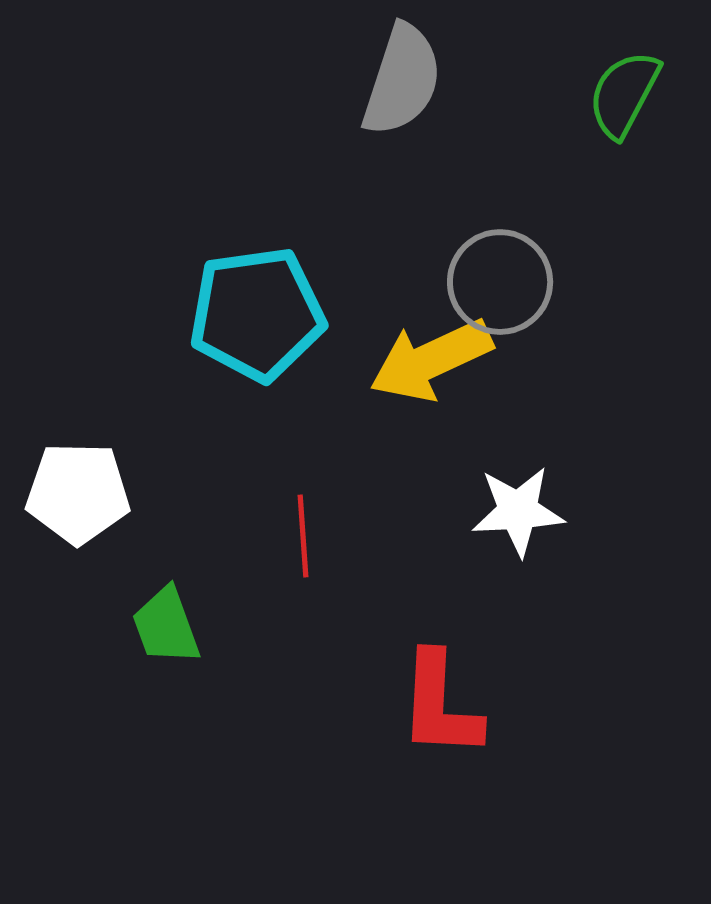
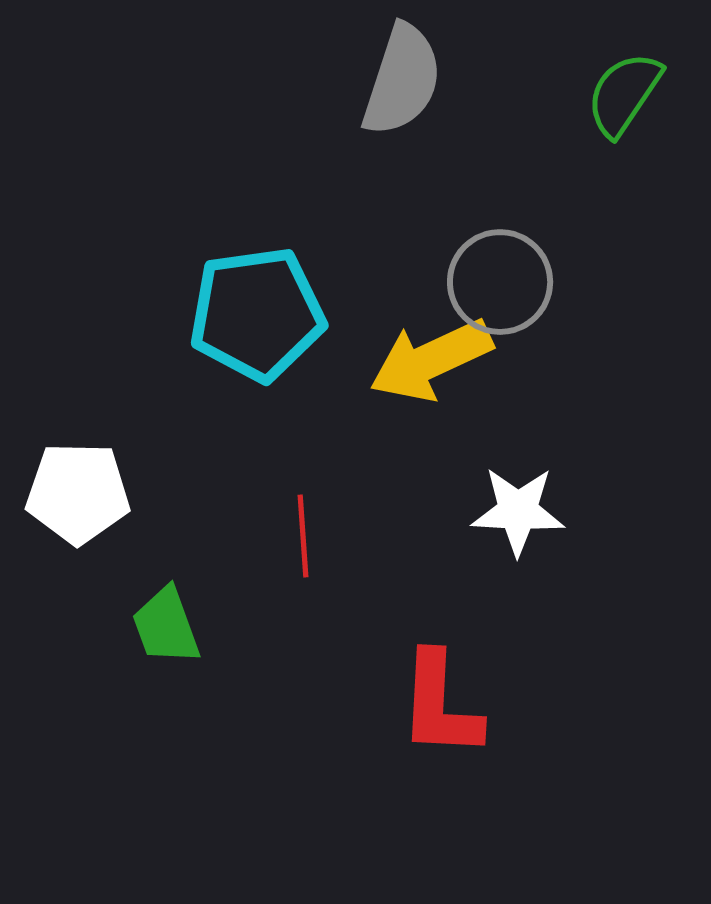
green semicircle: rotated 6 degrees clockwise
white star: rotated 6 degrees clockwise
